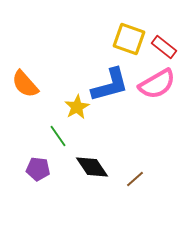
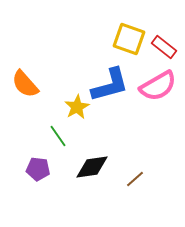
pink semicircle: moved 1 px right, 2 px down
black diamond: rotated 64 degrees counterclockwise
